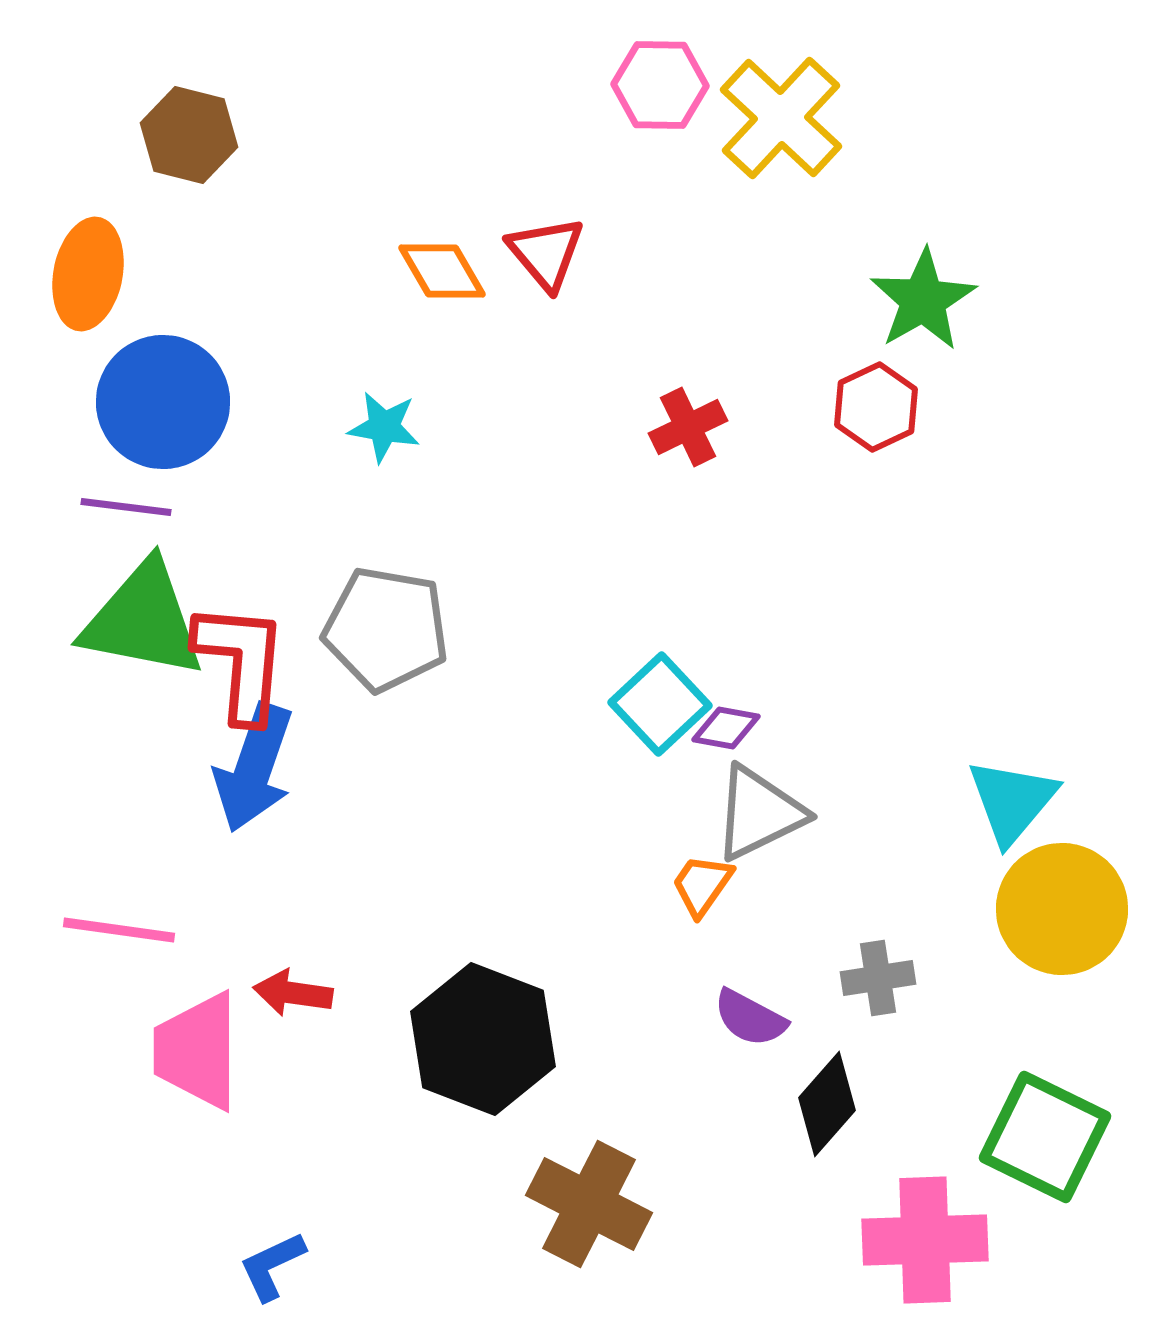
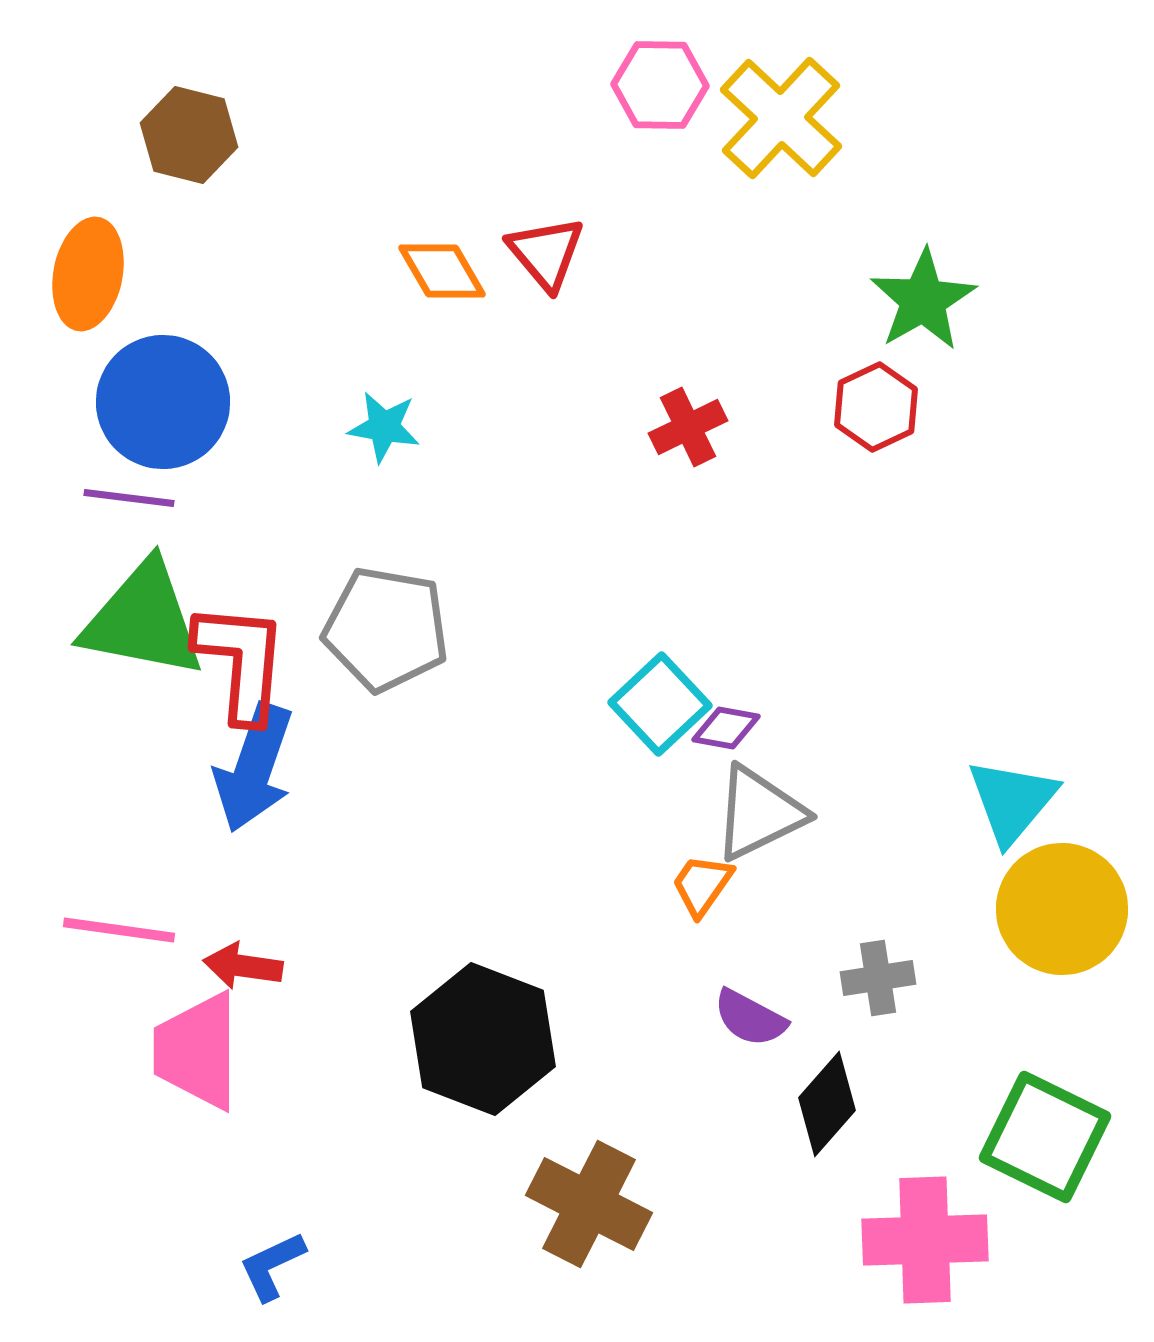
purple line: moved 3 px right, 9 px up
red arrow: moved 50 px left, 27 px up
